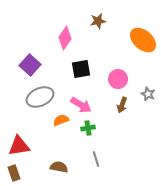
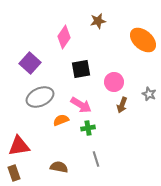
pink diamond: moved 1 px left, 1 px up
purple square: moved 2 px up
pink circle: moved 4 px left, 3 px down
gray star: moved 1 px right
